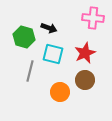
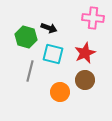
green hexagon: moved 2 px right
